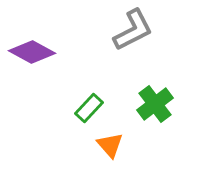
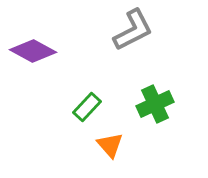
purple diamond: moved 1 px right, 1 px up
green cross: rotated 12 degrees clockwise
green rectangle: moved 2 px left, 1 px up
